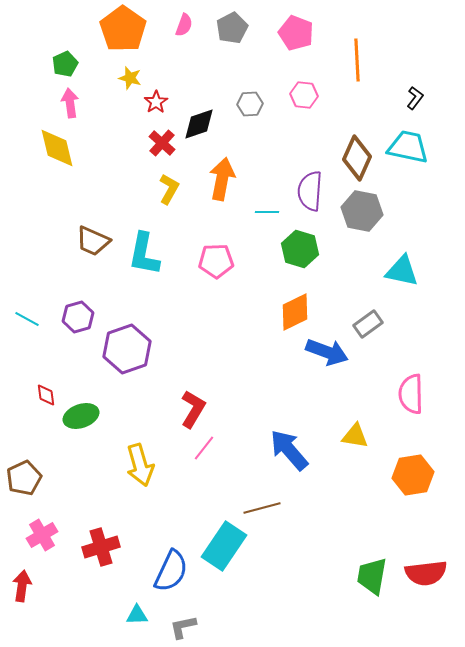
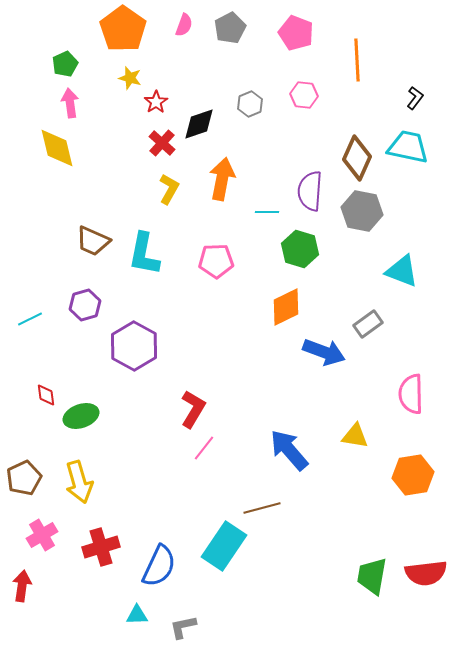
gray pentagon at (232, 28): moved 2 px left
gray hexagon at (250, 104): rotated 20 degrees counterclockwise
cyan triangle at (402, 271): rotated 9 degrees clockwise
orange diamond at (295, 312): moved 9 px left, 5 px up
purple hexagon at (78, 317): moved 7 px right, 12 px up
cyan line at (27, 319): moved 3 px right; rotated 55 degrees counterclockwise
purple hexagon at (127, 349): moved 7 px right, 3 px up; rotated 12 degrees counterclockwise
blue arrow at (327, 352): moved 3 px left
yellow arrow at (140, 465): moved 61 px left, 17 px down
blue semicircle at (171, 571): moved 12 px left, 5 px up
